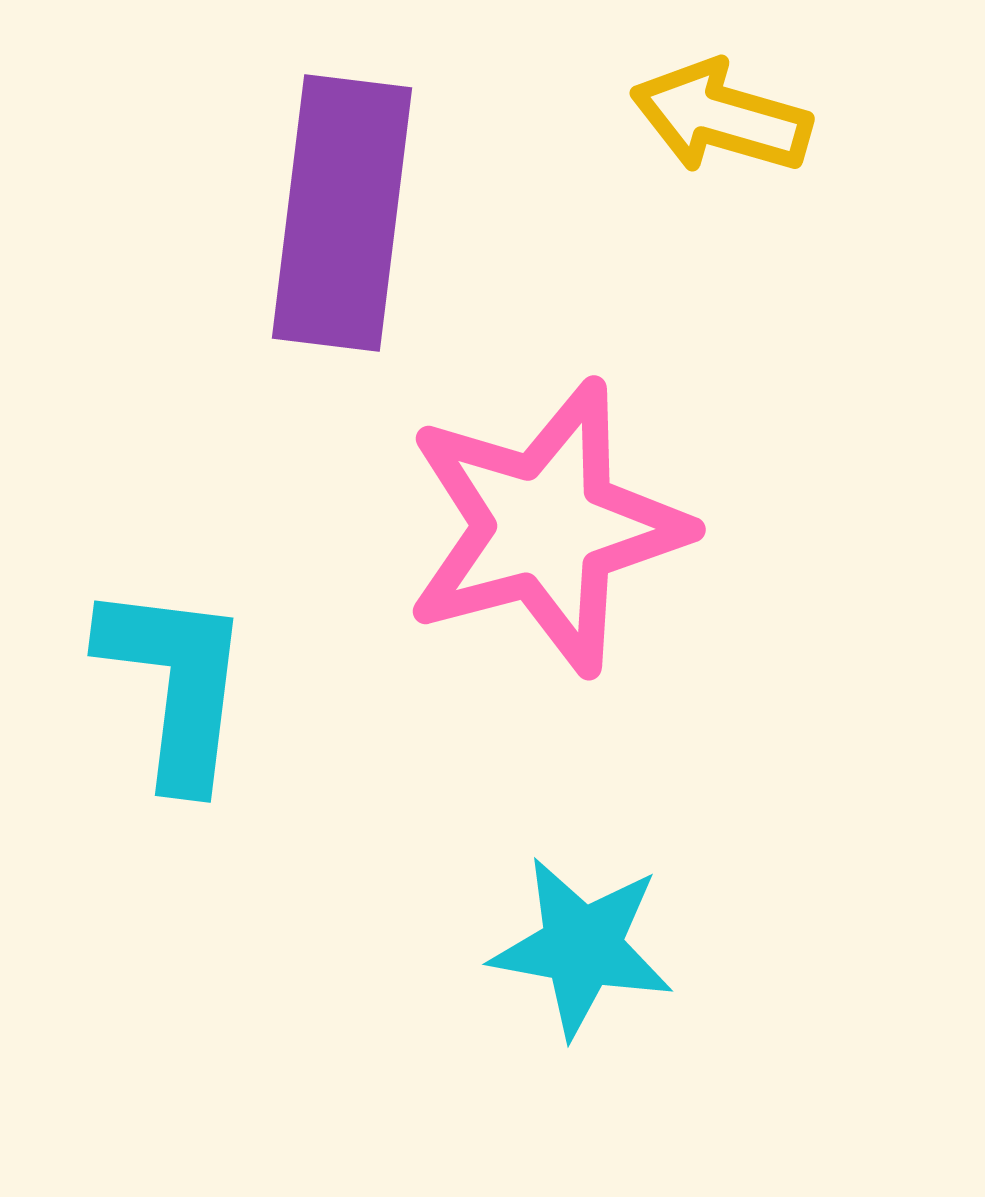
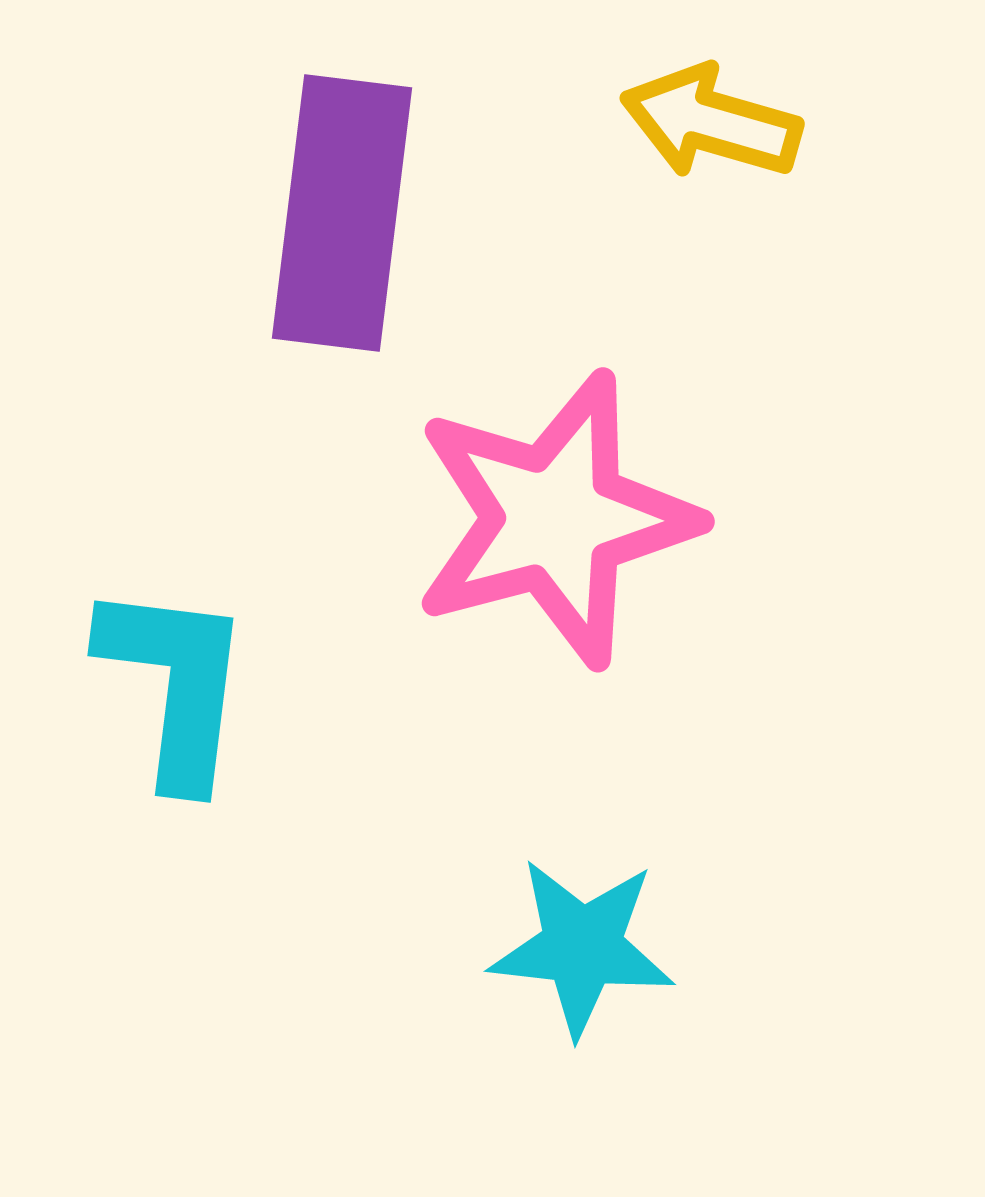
yellow arrow: moved 10 px left, 5 px down
pink star: moved 9 px right, 8 px up
cyan star: rotated 4 degrees counterclockwise
